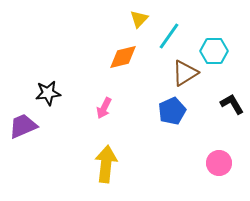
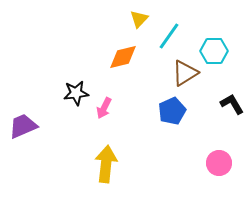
black star: moved 28 px right
